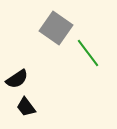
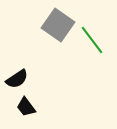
gray square: moved 2 px right, 3 px up
green line: moved 4 px right, 13 px up
